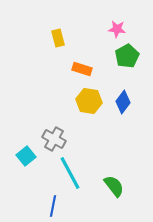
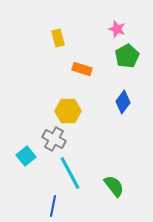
pink star: rotated 12 degrees clockwise
yellow hexagon: moved 21 px left, 10 px down; rotated 10 degrees counterclockwise
